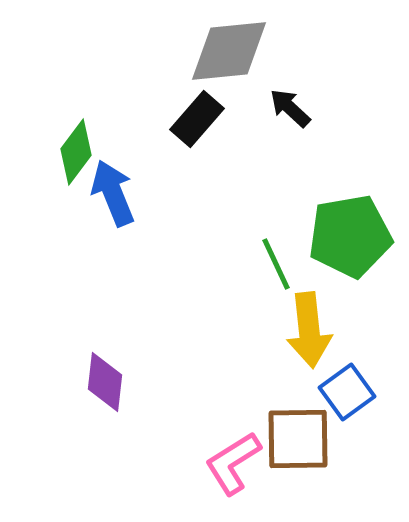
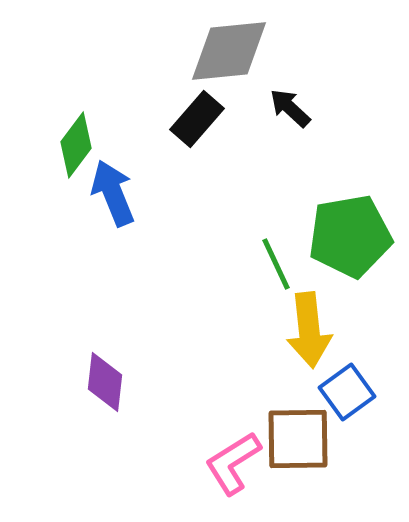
green diamond: moved 7 px up
